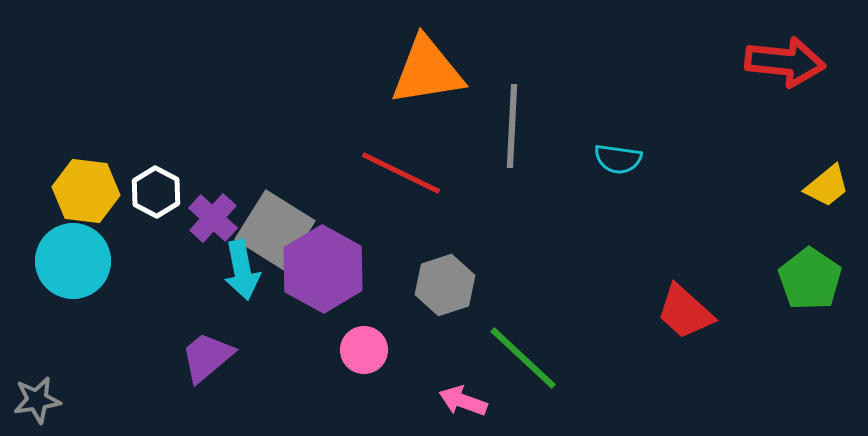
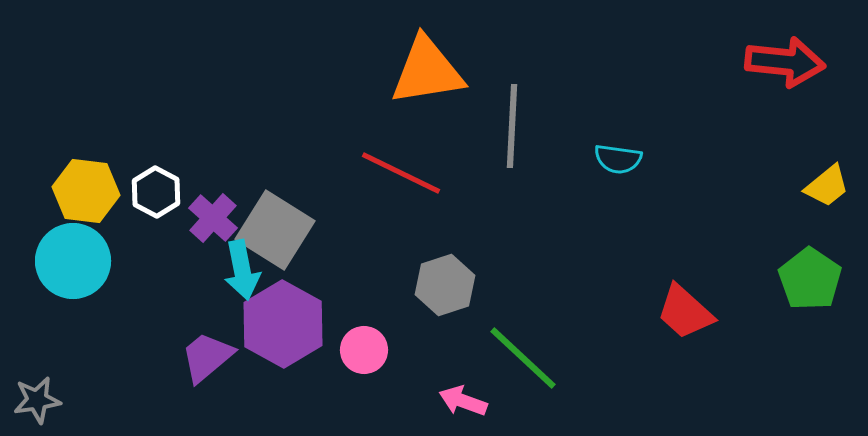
purple hexagon: moved 40 px left, 55 px down
